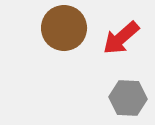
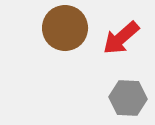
brown circle: moved 1 px right
